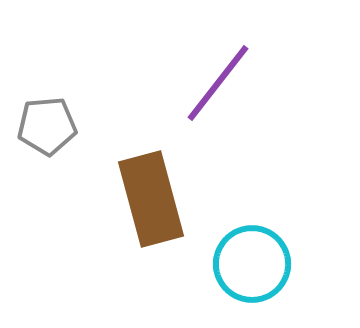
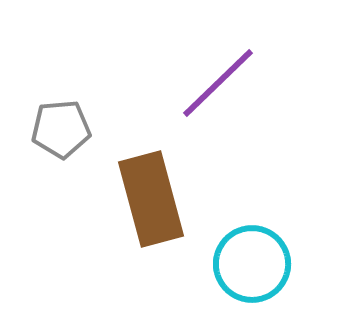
purple line: rotated 8 degrees clockwise
gray pentagon: moved 14 px right, 3 px down
